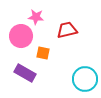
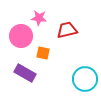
pink star: moved 3 px right, 1 px down
